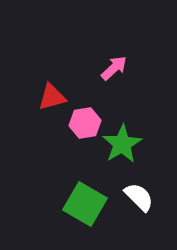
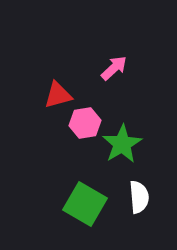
red triangle: moved 6 px right, 2 px up
white semicircle: rotated 40 degrees clockwise
